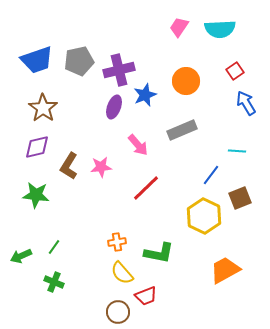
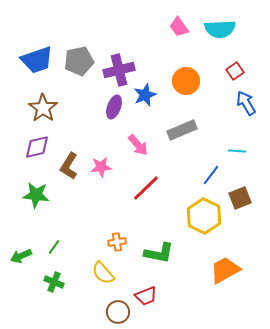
pink trapezoid: rotated 70 degrees counterclockwise
yellow semicircle: moved 19 px left
